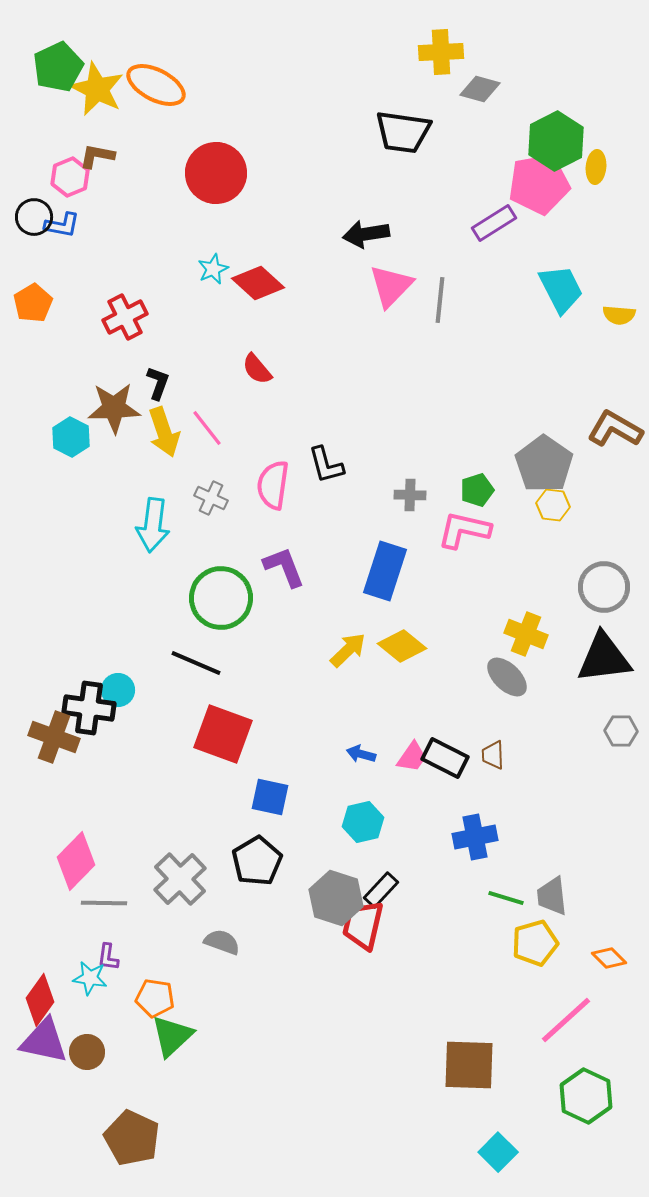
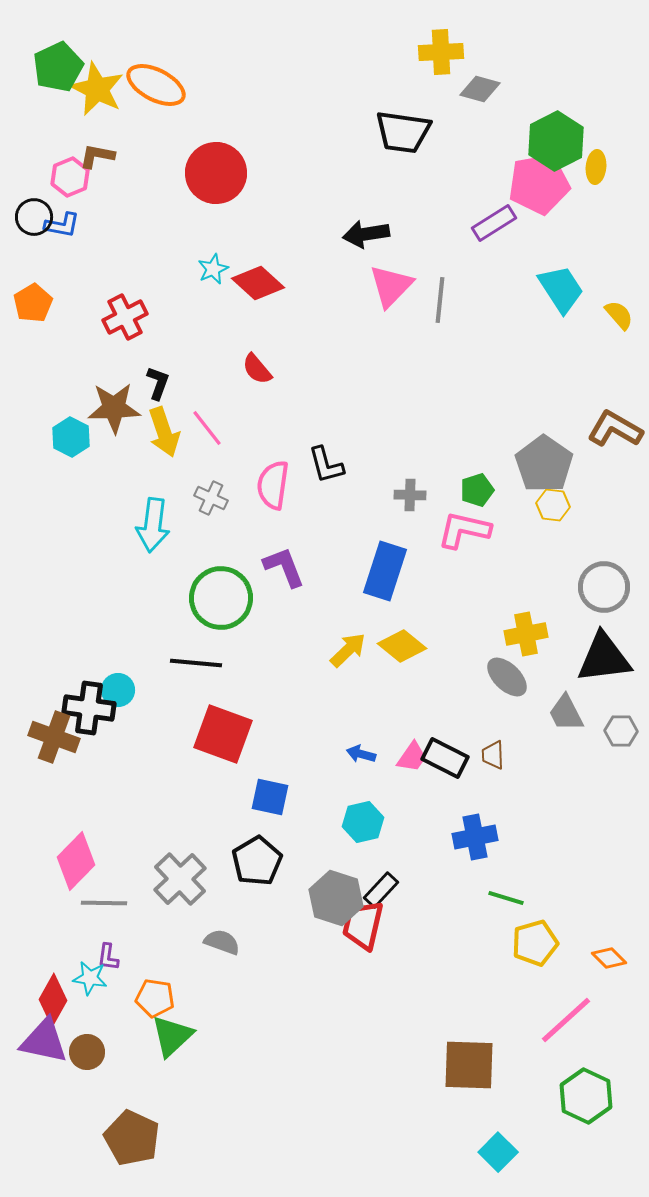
cyan trapezoid at (561, 289): rotated 6 degrees counterclockwise
yellow semicircle at (619, 315): rotated 136 degrees counterclockwise
yellow cross at (526, 634): rotated 33 degrees counterclockwise
black line at (196, 663): rotated 18 degrees counterclockwise
gray trapezoid at (552, 896): moved 14 px right, 183 px up; rotated 21 degrees counterclockwise
red diamond at (40, 1000): moved 13 px right; rotated 6 degrees counterclockwise
